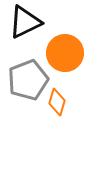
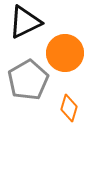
gray pentagon: rotated 9 degrees counterclockwise
orange diamond: moved 12 px right, 6 px down
